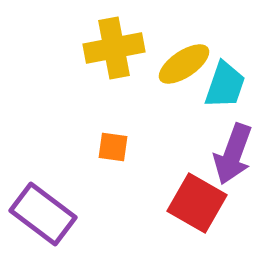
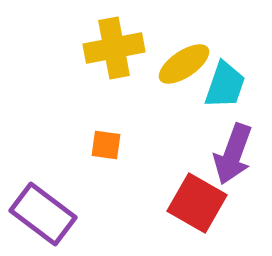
orange square: moved 7 px left, 2 px up
